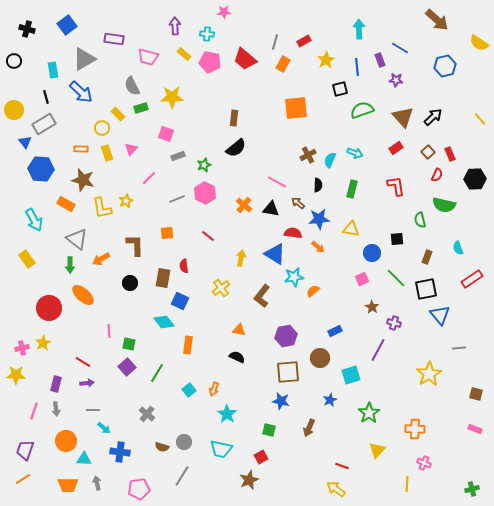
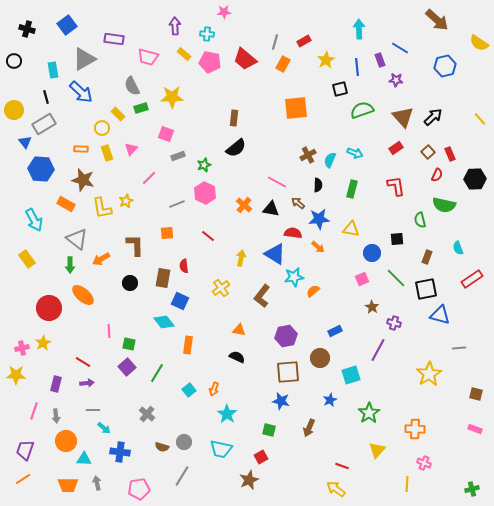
gray line at (177, 199): moved 5 px down
blue triangle at (440, 315): rotated 35 degrees counterclockwise
gray arrow at (56, 409): moved 7 px down
